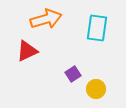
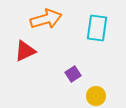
red triangle: moved 2 px left
yellow circle: moved 7 px down
